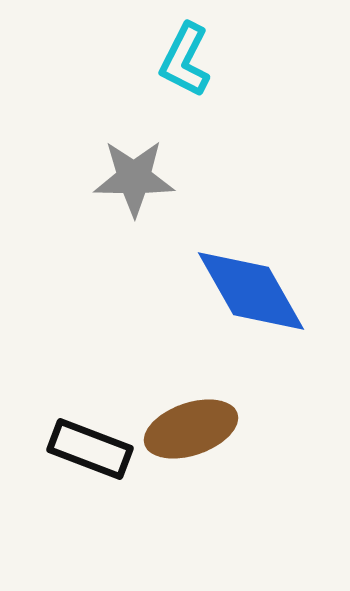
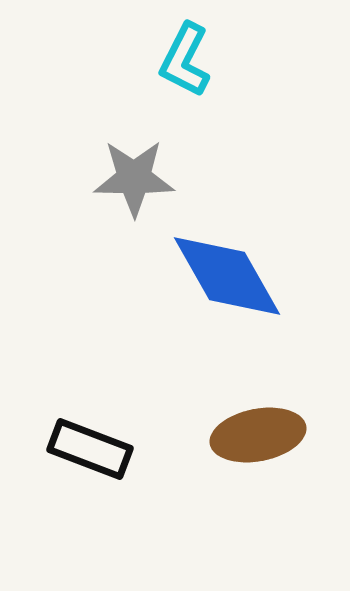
blue diamond: moved 24 px left, 15 px up
brown ellipse: moved 67 px right, 6 px down; rotated 8 degrees clockwise
